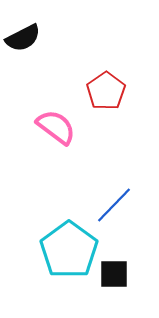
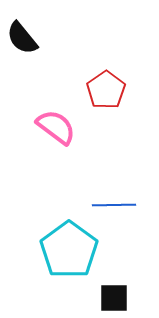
black semicircle: moved 1 px left; rotated 78 degrees clockwise
red pentagon: moved 1 px up
blue line: rotated 45 degrees clockwise
black square: moved 24 px down
